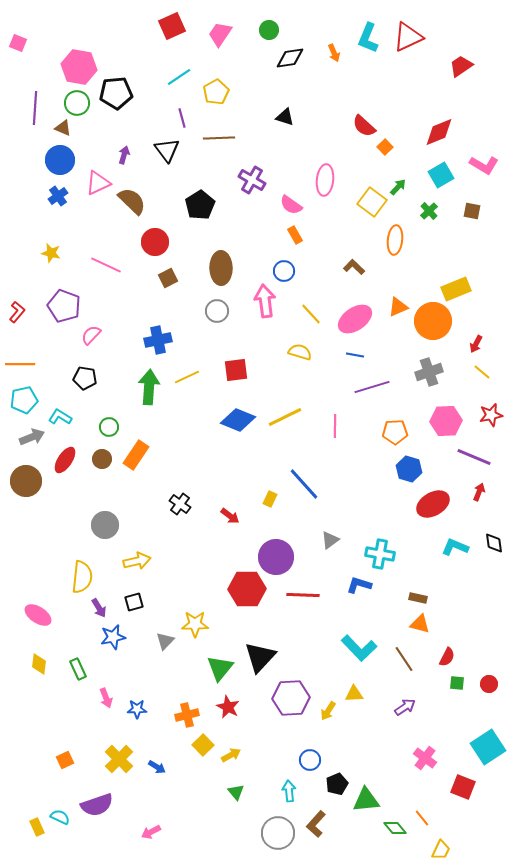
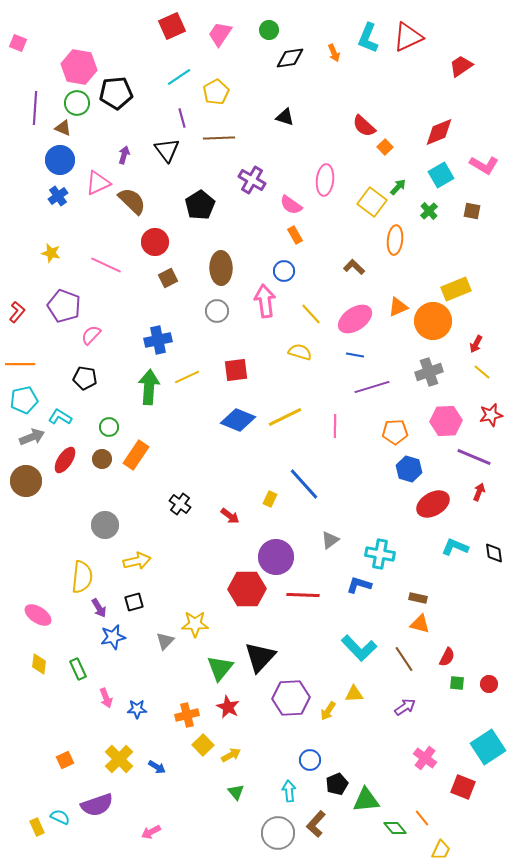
black diamond at (494, 543): moved 10 px down
